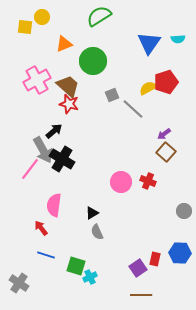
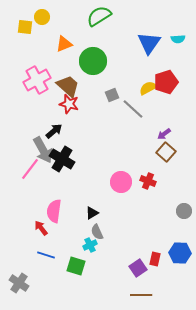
pink semicircle: moved 6 px down
cyan cross: moved 32 px up
